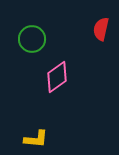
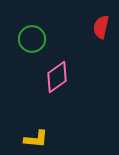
red semicircle: moved 2 px up
